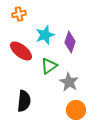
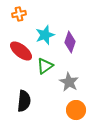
green triangle: moved 4 px left
